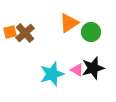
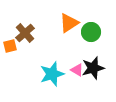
orange square: moved 14 px down
